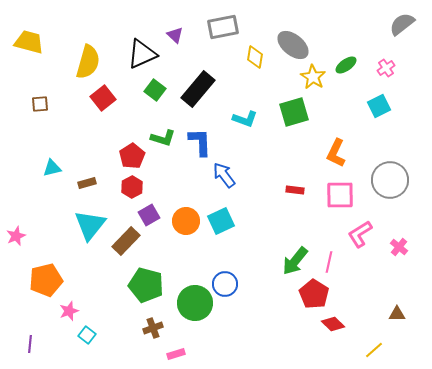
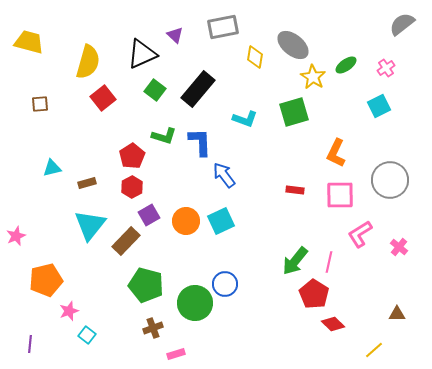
green L-shape at (163, 138): moved 1 px right, 2 px up
